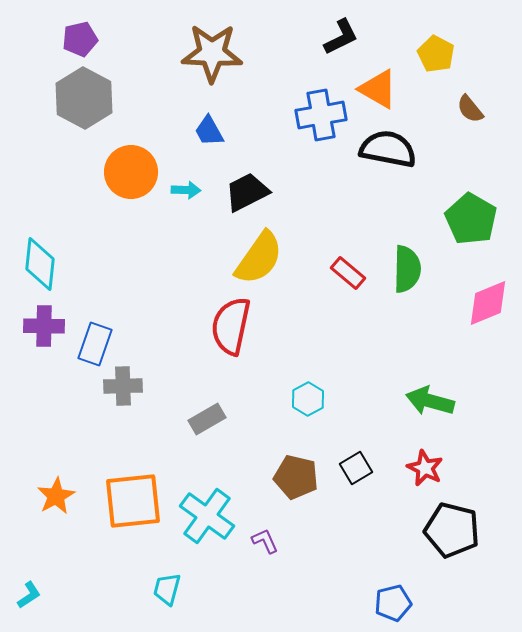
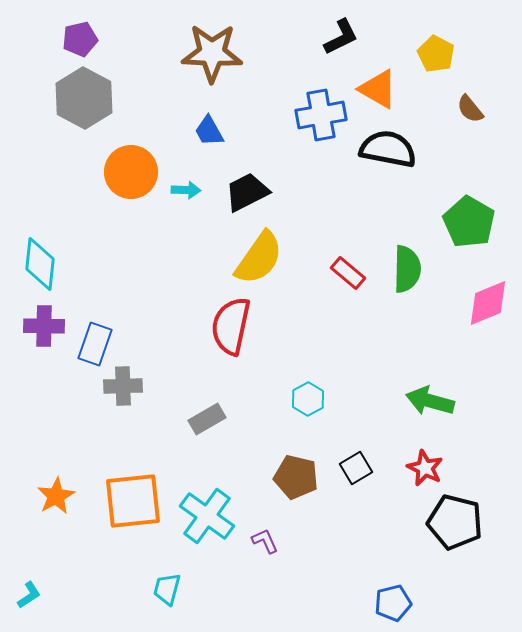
green pentagon: moved 2 px left, 3 px down
black pentagon: moved 3 px right, 8 px up
